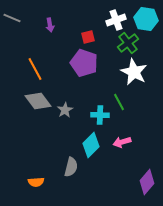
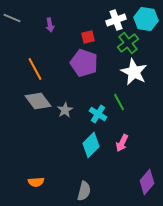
cyan cross: moved 2 px left, 1 px up; rotated 30 degrees clockwise
pink arrow: moved 1 px down; rotated 48 degrees counterclockwise
gray semicircle: moved 13 px right, 24 px down
